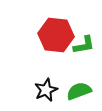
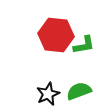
black star: moved 2 px right, 4 px down
